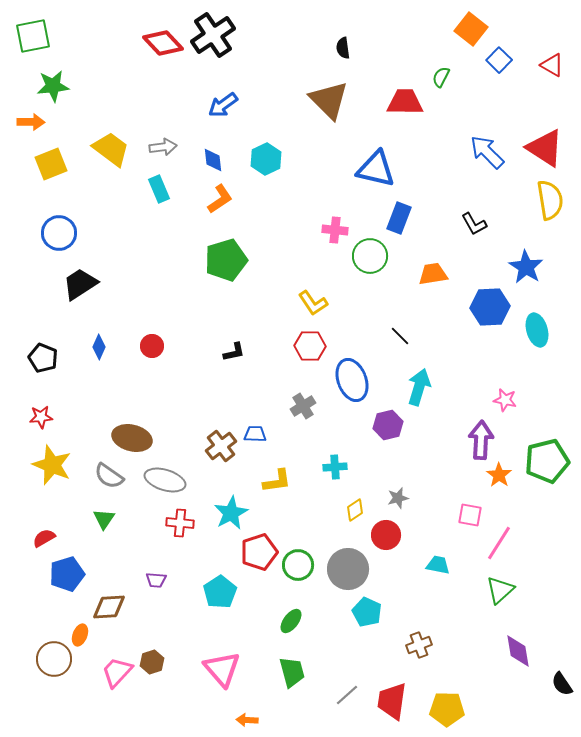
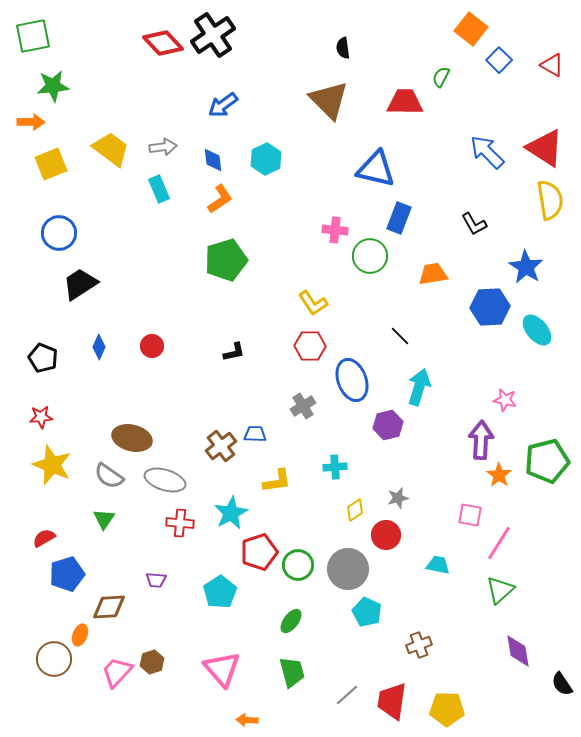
cyan ellipse at (537, 330): rotated 24 degrees counterclockwise
